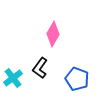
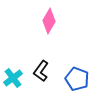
pink diamond: moved 4 px left, 13 px up
black L-shape: moved 1 px right, 3 px down
